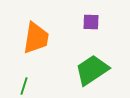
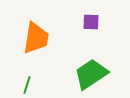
green trapezoid: moved 1 px left, 4 px down
green line: moved 3 px right, 1 px up
